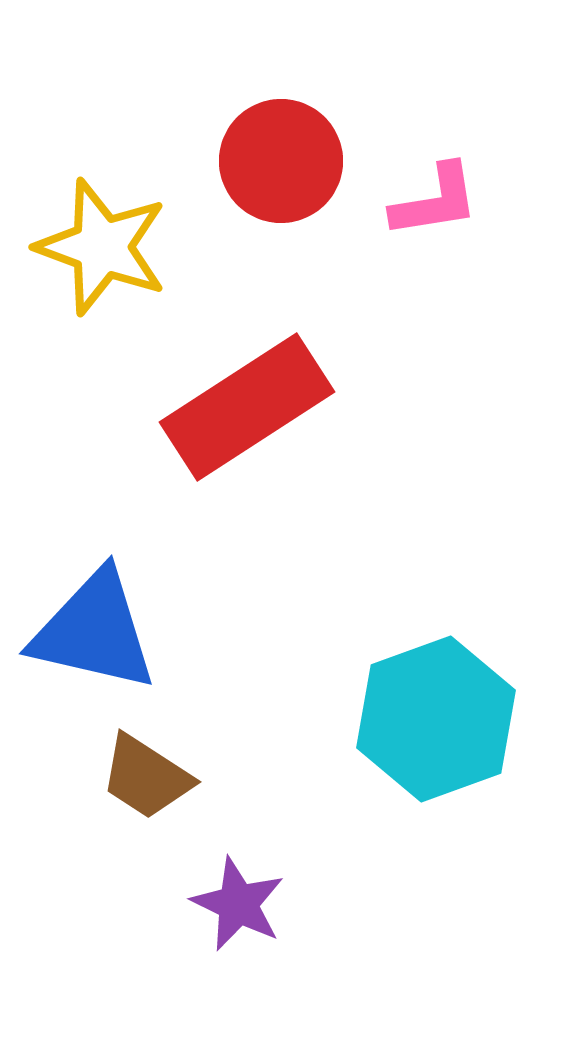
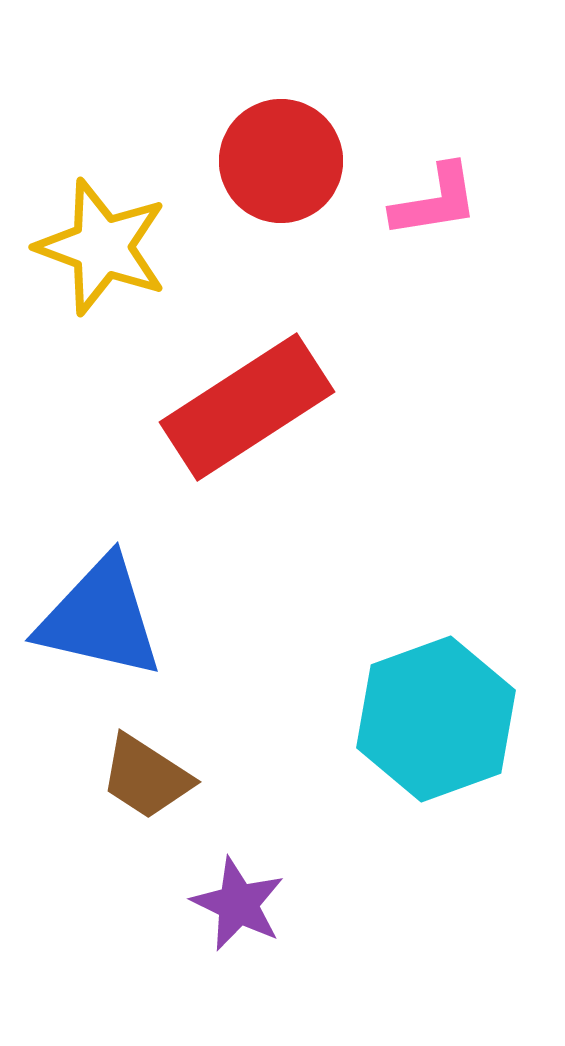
blue triangle: moved 6 px right, 13 px up
